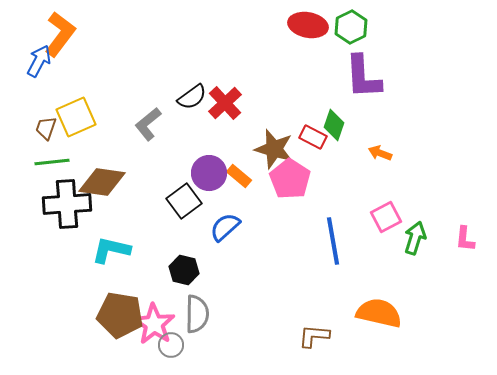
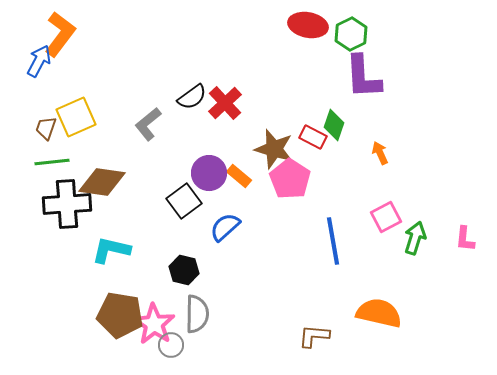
green hexagon: moved 7 px down
orange arrow: rotated 45 degrees clockwise
